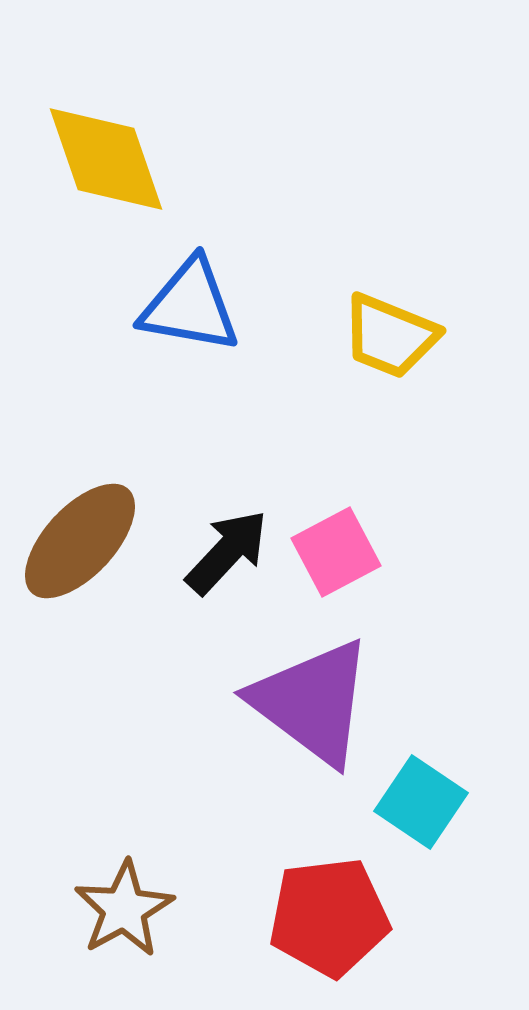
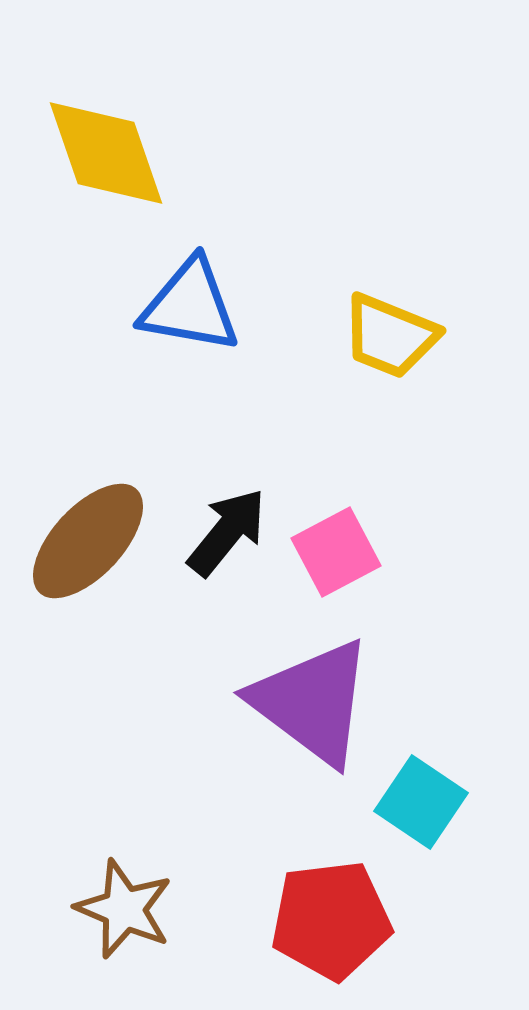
yellow diamond: moved 6 px up
brown ellipse: moved 8 px right
black arrow: moved 20 px up; rotated 4 degrees counterclockwise
brown star: rotated 20 degrees counterclockwise
red pentagon: moved 2 px right, 3 px down
